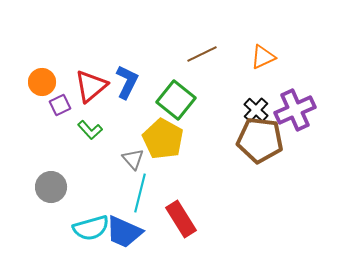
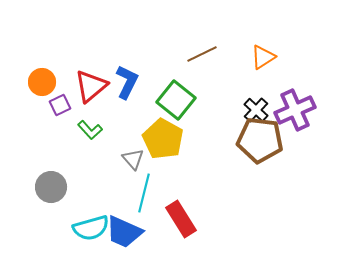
orange triangle: rotated 8 degrees counterclockwise
cyan line: moved 4 px right
